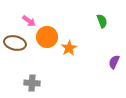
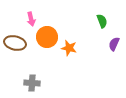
pink arrow: moved 2 px right, 2 px up; rotated 40 degrees clockwise
orange star: rotated 28 degrees counterclockwise
purple semicircle: moved 18 px up
